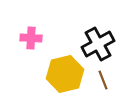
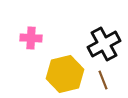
black cross: moved 6 px right
